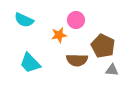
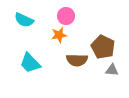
pink circle: moved 10 px left, 4 px up
brown pentagon: moved 1 px down
